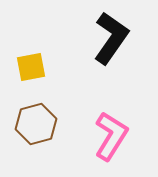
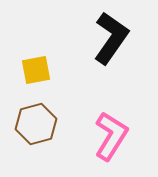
yellow square: moved 5 px right, 3 px down
